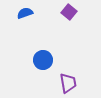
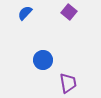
blue semicircle: rotated 28 degrees counterclockwise
